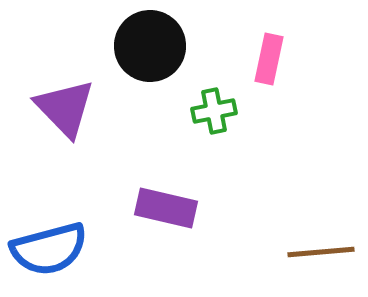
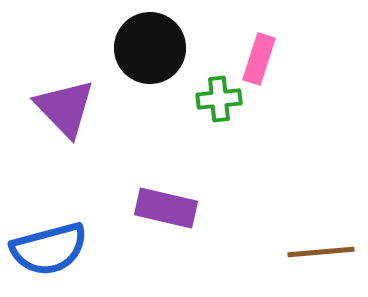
black circle: moved 2 px down
pink rectangle: moved 10 px left; rotated 6 degrees clockwise
green cross: moved 5 px right, 12 px up; rotated 6 degrees clockwise
